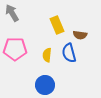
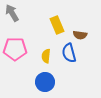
yellow semicircle: moved 1 px left, 1 px down
blue circle: moved 3 px up
